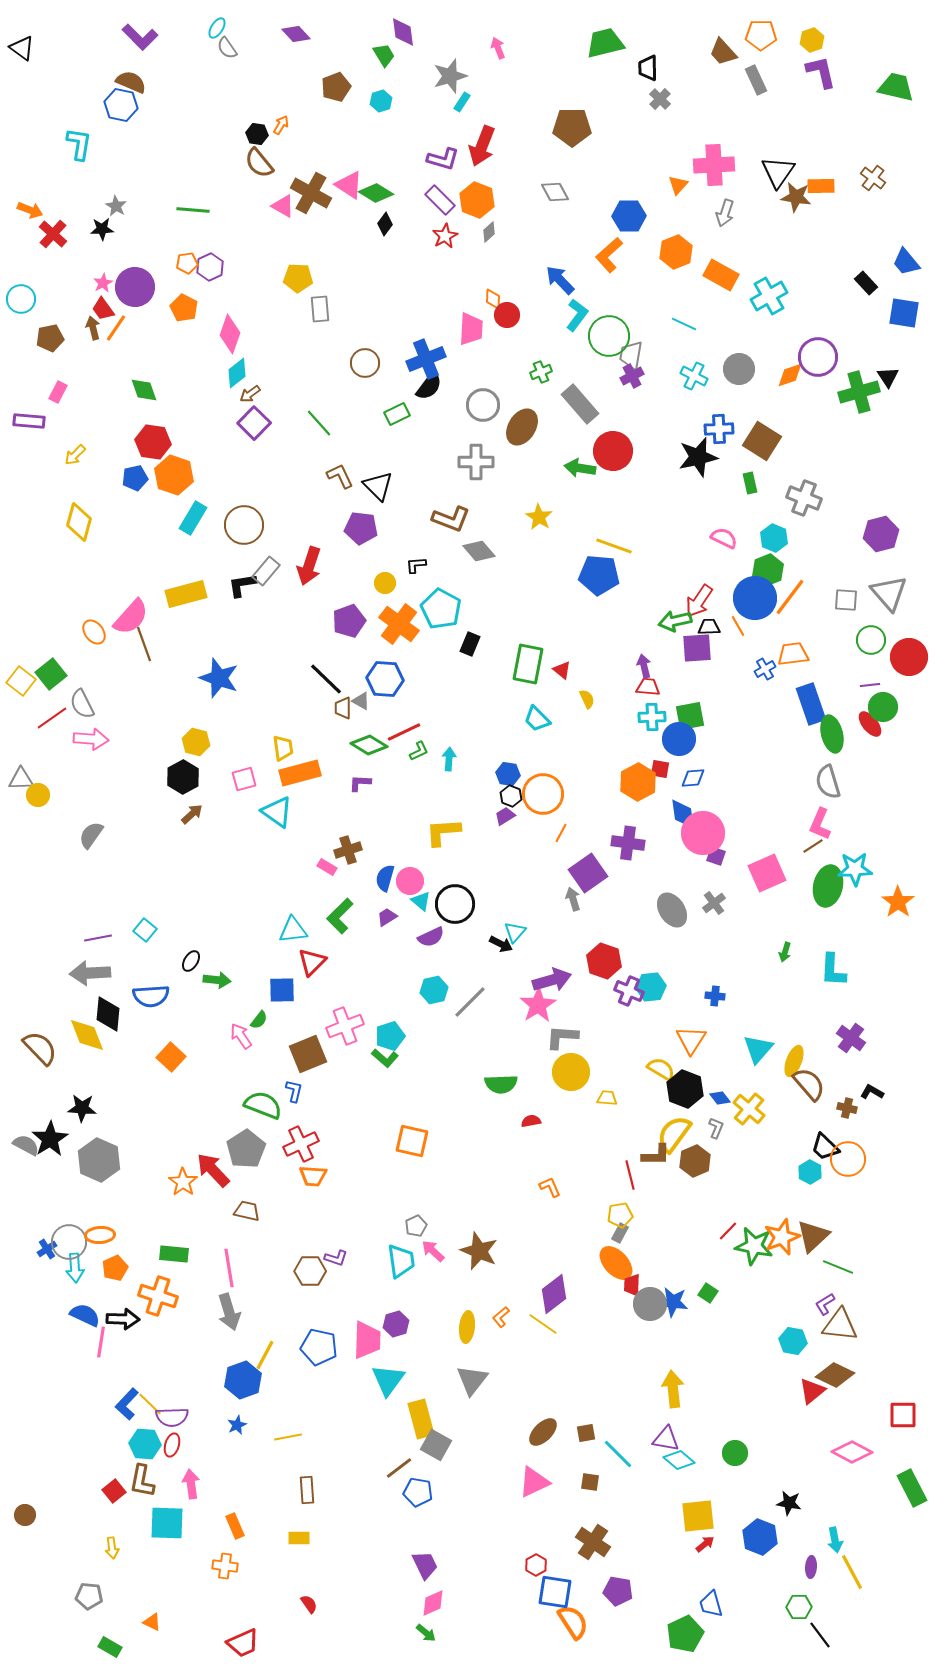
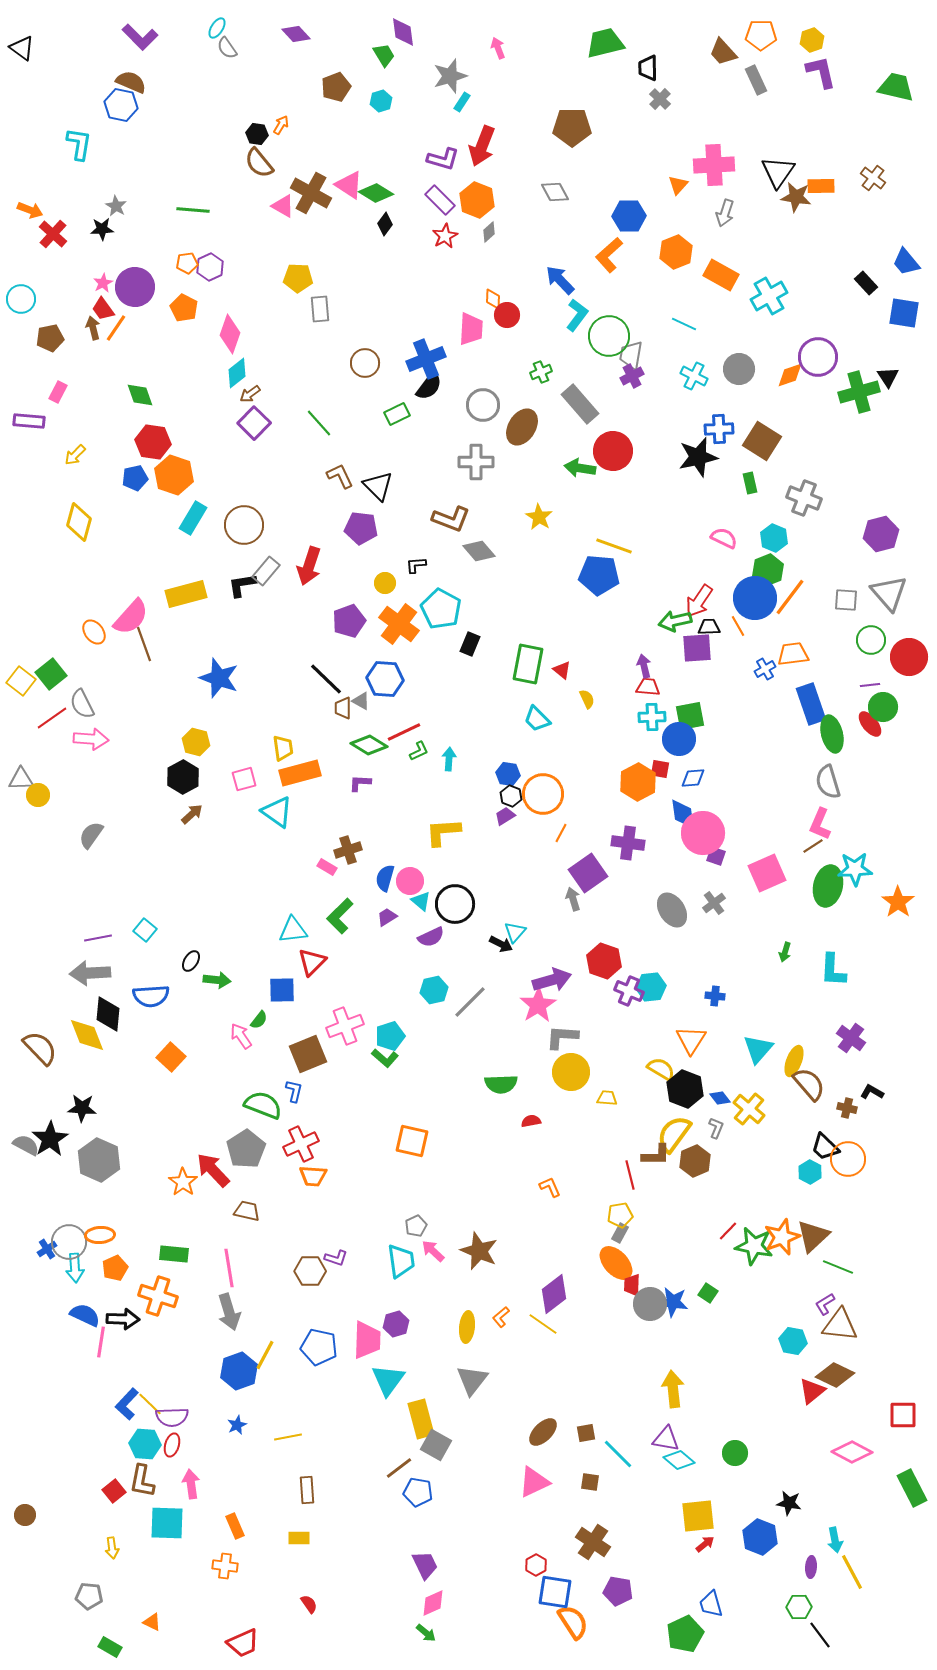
green diamond at (144, 390): moved 4 px left, 5 px down
blue hexagon at (243, 1380): moved 4 px left, 9 px up
